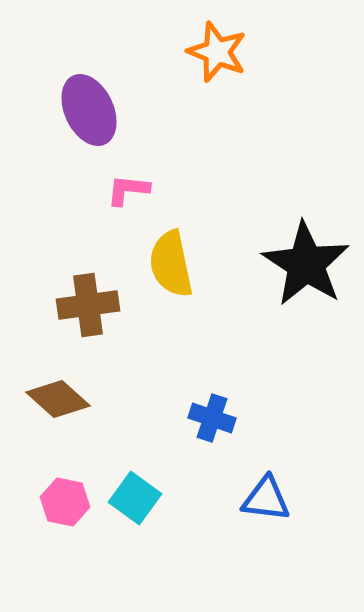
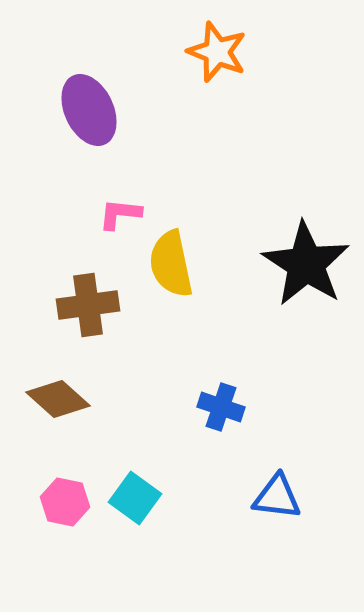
pink L-shape: moved 8 px left, 24 px down
blue cross: moved 9 px right, 11 px up
blue triangle: moved 11 px right, 2 px up
